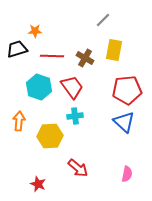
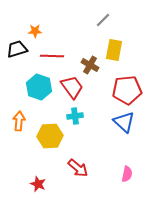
brown cross: moved 5 px right, 7 px down
